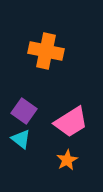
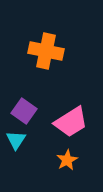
cyan triangle: moved 5 px left, 1 px down; rotated 25 degrees clockwise
